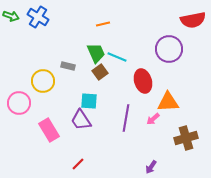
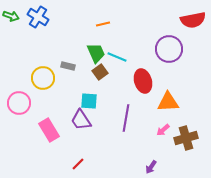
yellow circle: moved 3 px up
pink arrow: moved 10 px right, 11 px down
